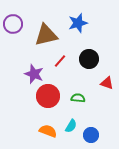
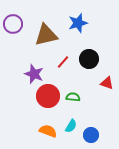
red line: moved 3 px right, 1 px down
green semicircle: moved 5 px left, 1 px up
